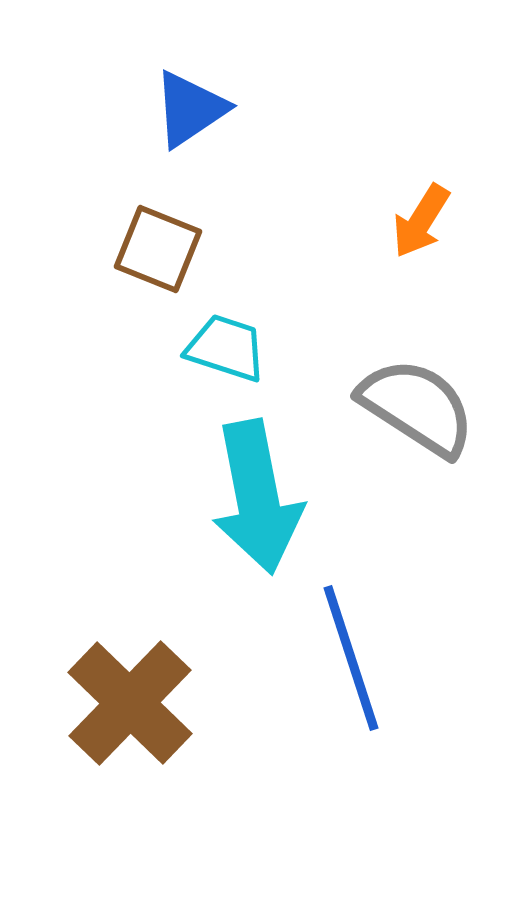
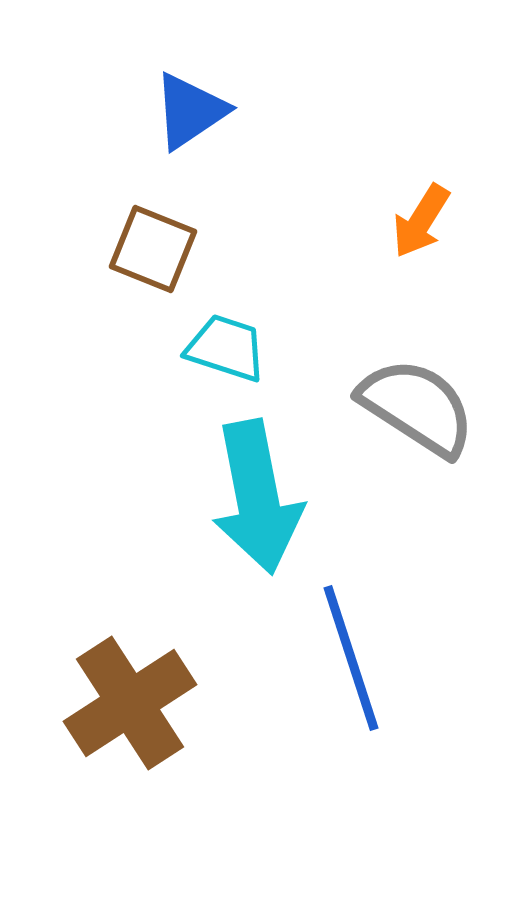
blue triangle: moved 2 px down
brown square: moved 5 px left
brown cross: rotated 13 degrees clockwise
